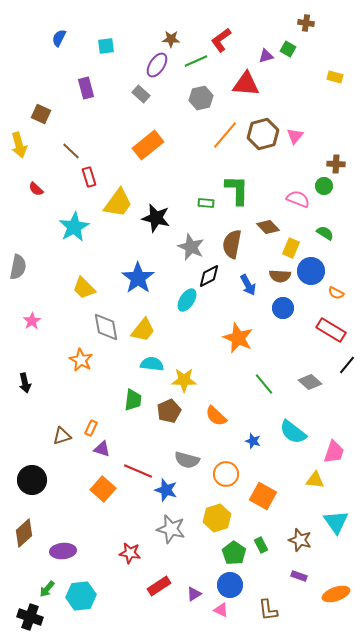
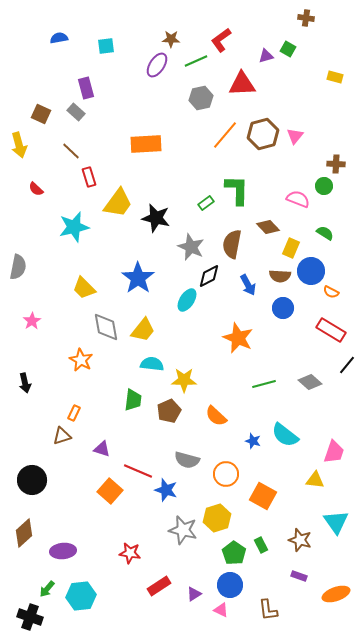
brown cross at (306, 23): moved 5 px up
blue semicircle at (59, 38): rotated 54 degrees clockwise
red triangle at (246, 84): moved 4 px left; rotated 8 degrees counterclockwise
gray rectangle at (141, 94): moved 65 px left, 18 px down
orange rectangle at (148, 145): moved 2 px left, 1 px up; rotated 36 degrees clockwise
green rectangle at (206, 203): rotated 42 degrees counterclockwise
cyan star at (74, 227): rotated 16 degrees clockwise
orange semicircle at (336, 293): moved 5 px left, 1 px up
green line at (264, 384): rotated 65 degrees counterclockwise
orange rectangle at (91, 428): moved 17 px left, 15 px up
cyan semicircle at (293, 432): moved 8 px left, 3 px down
orange square at (103, 489): moved 7 px right, 2 px down
gray star at (171, 529): moved 12 px right, 1 px down
